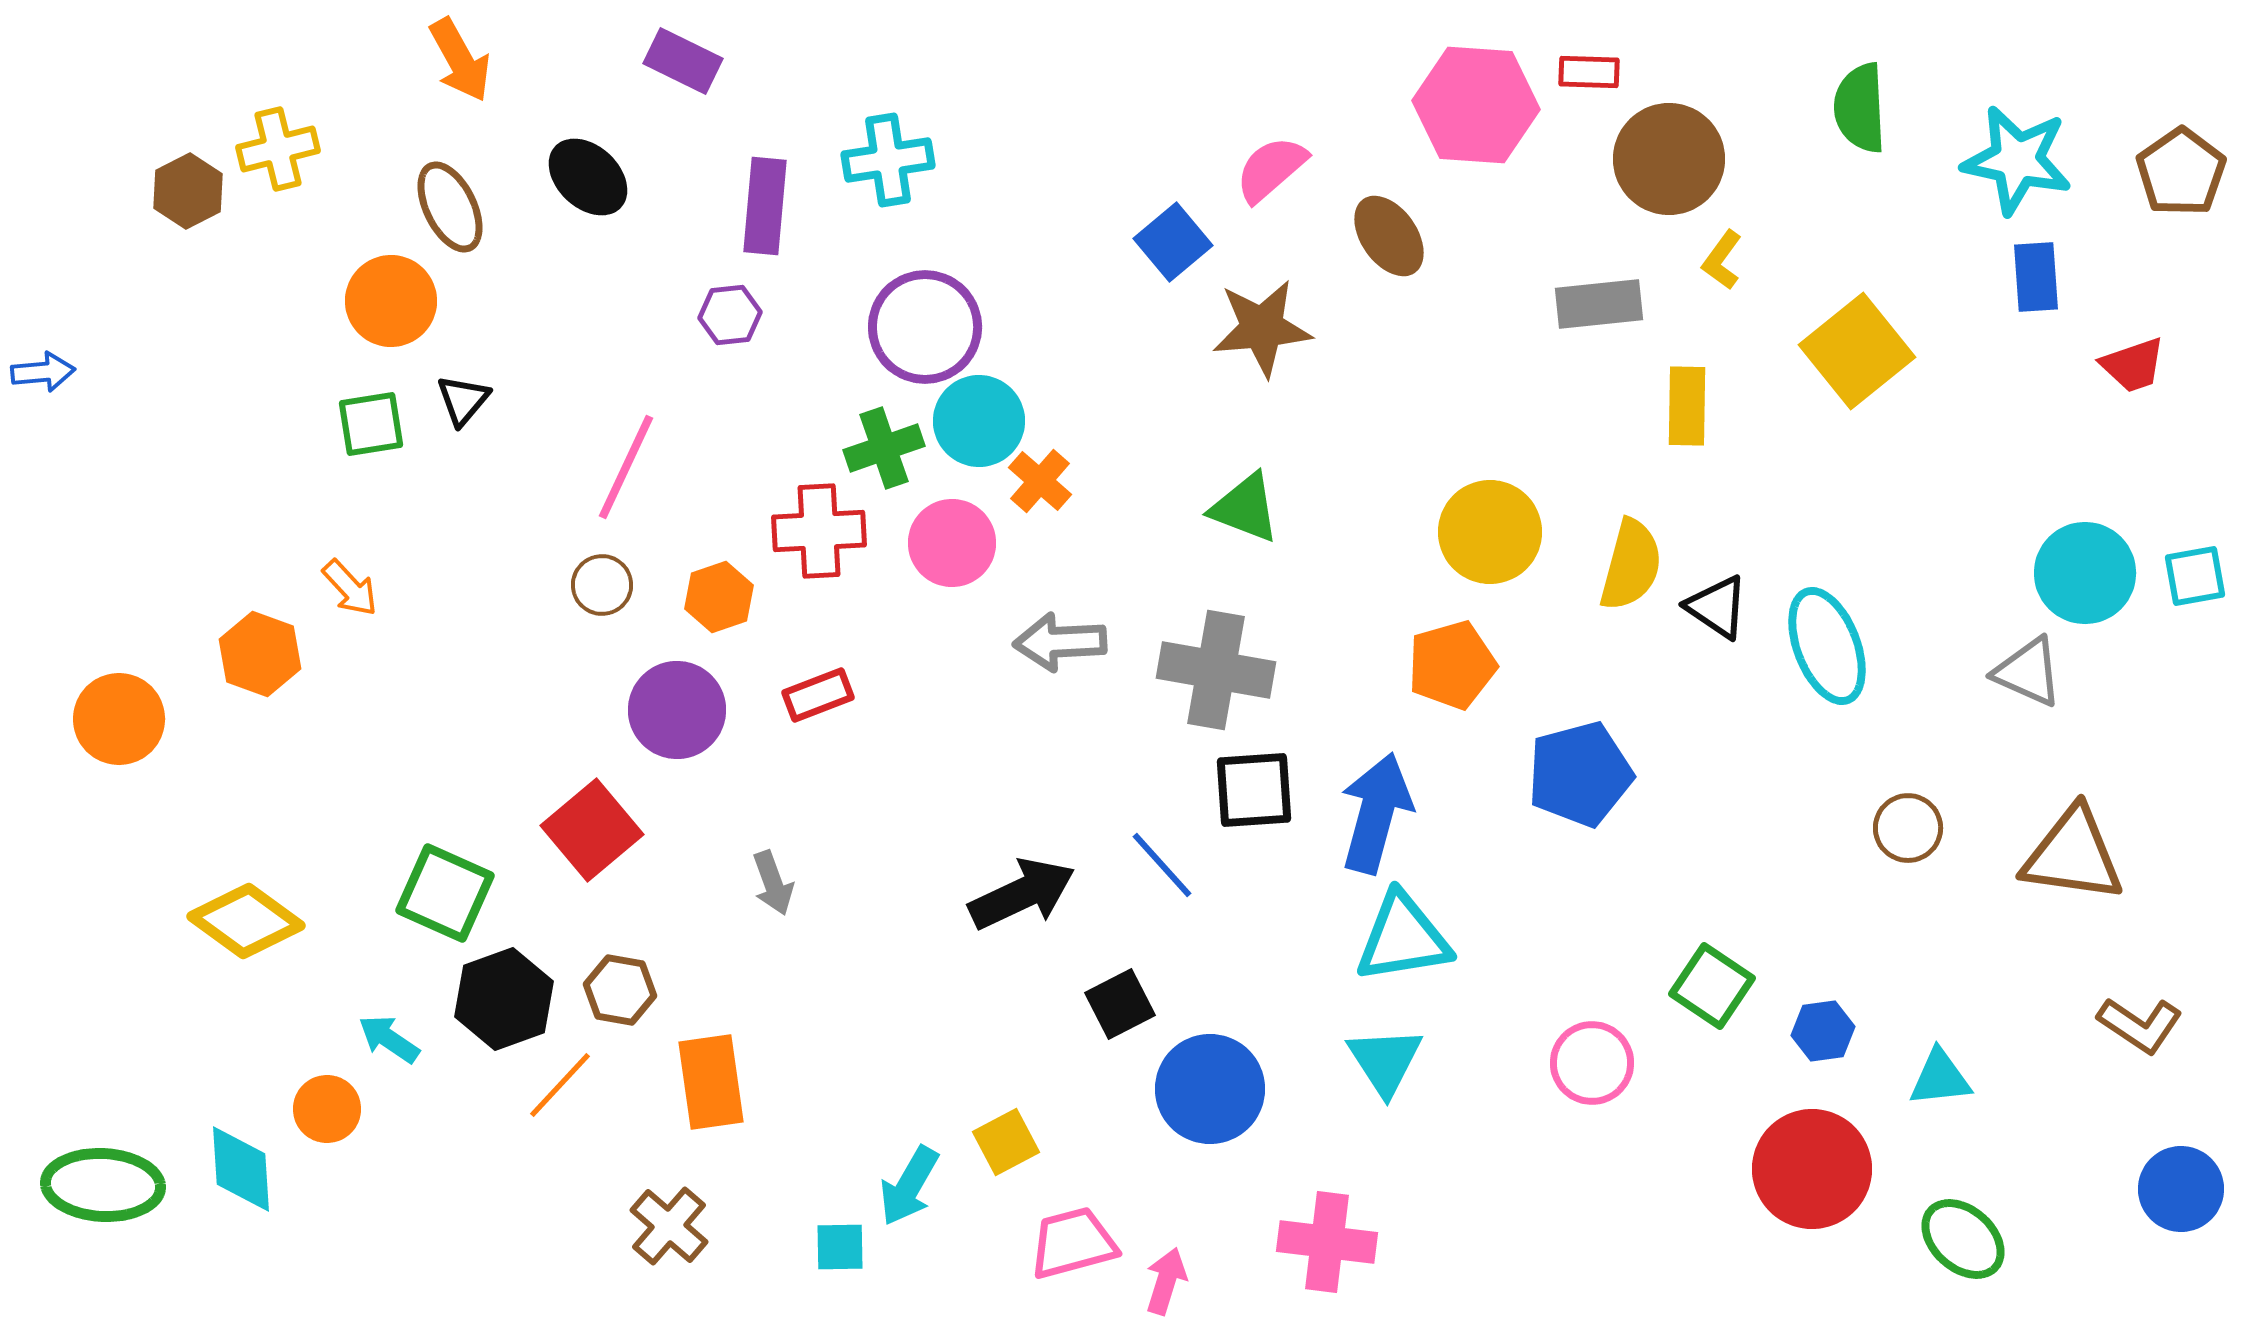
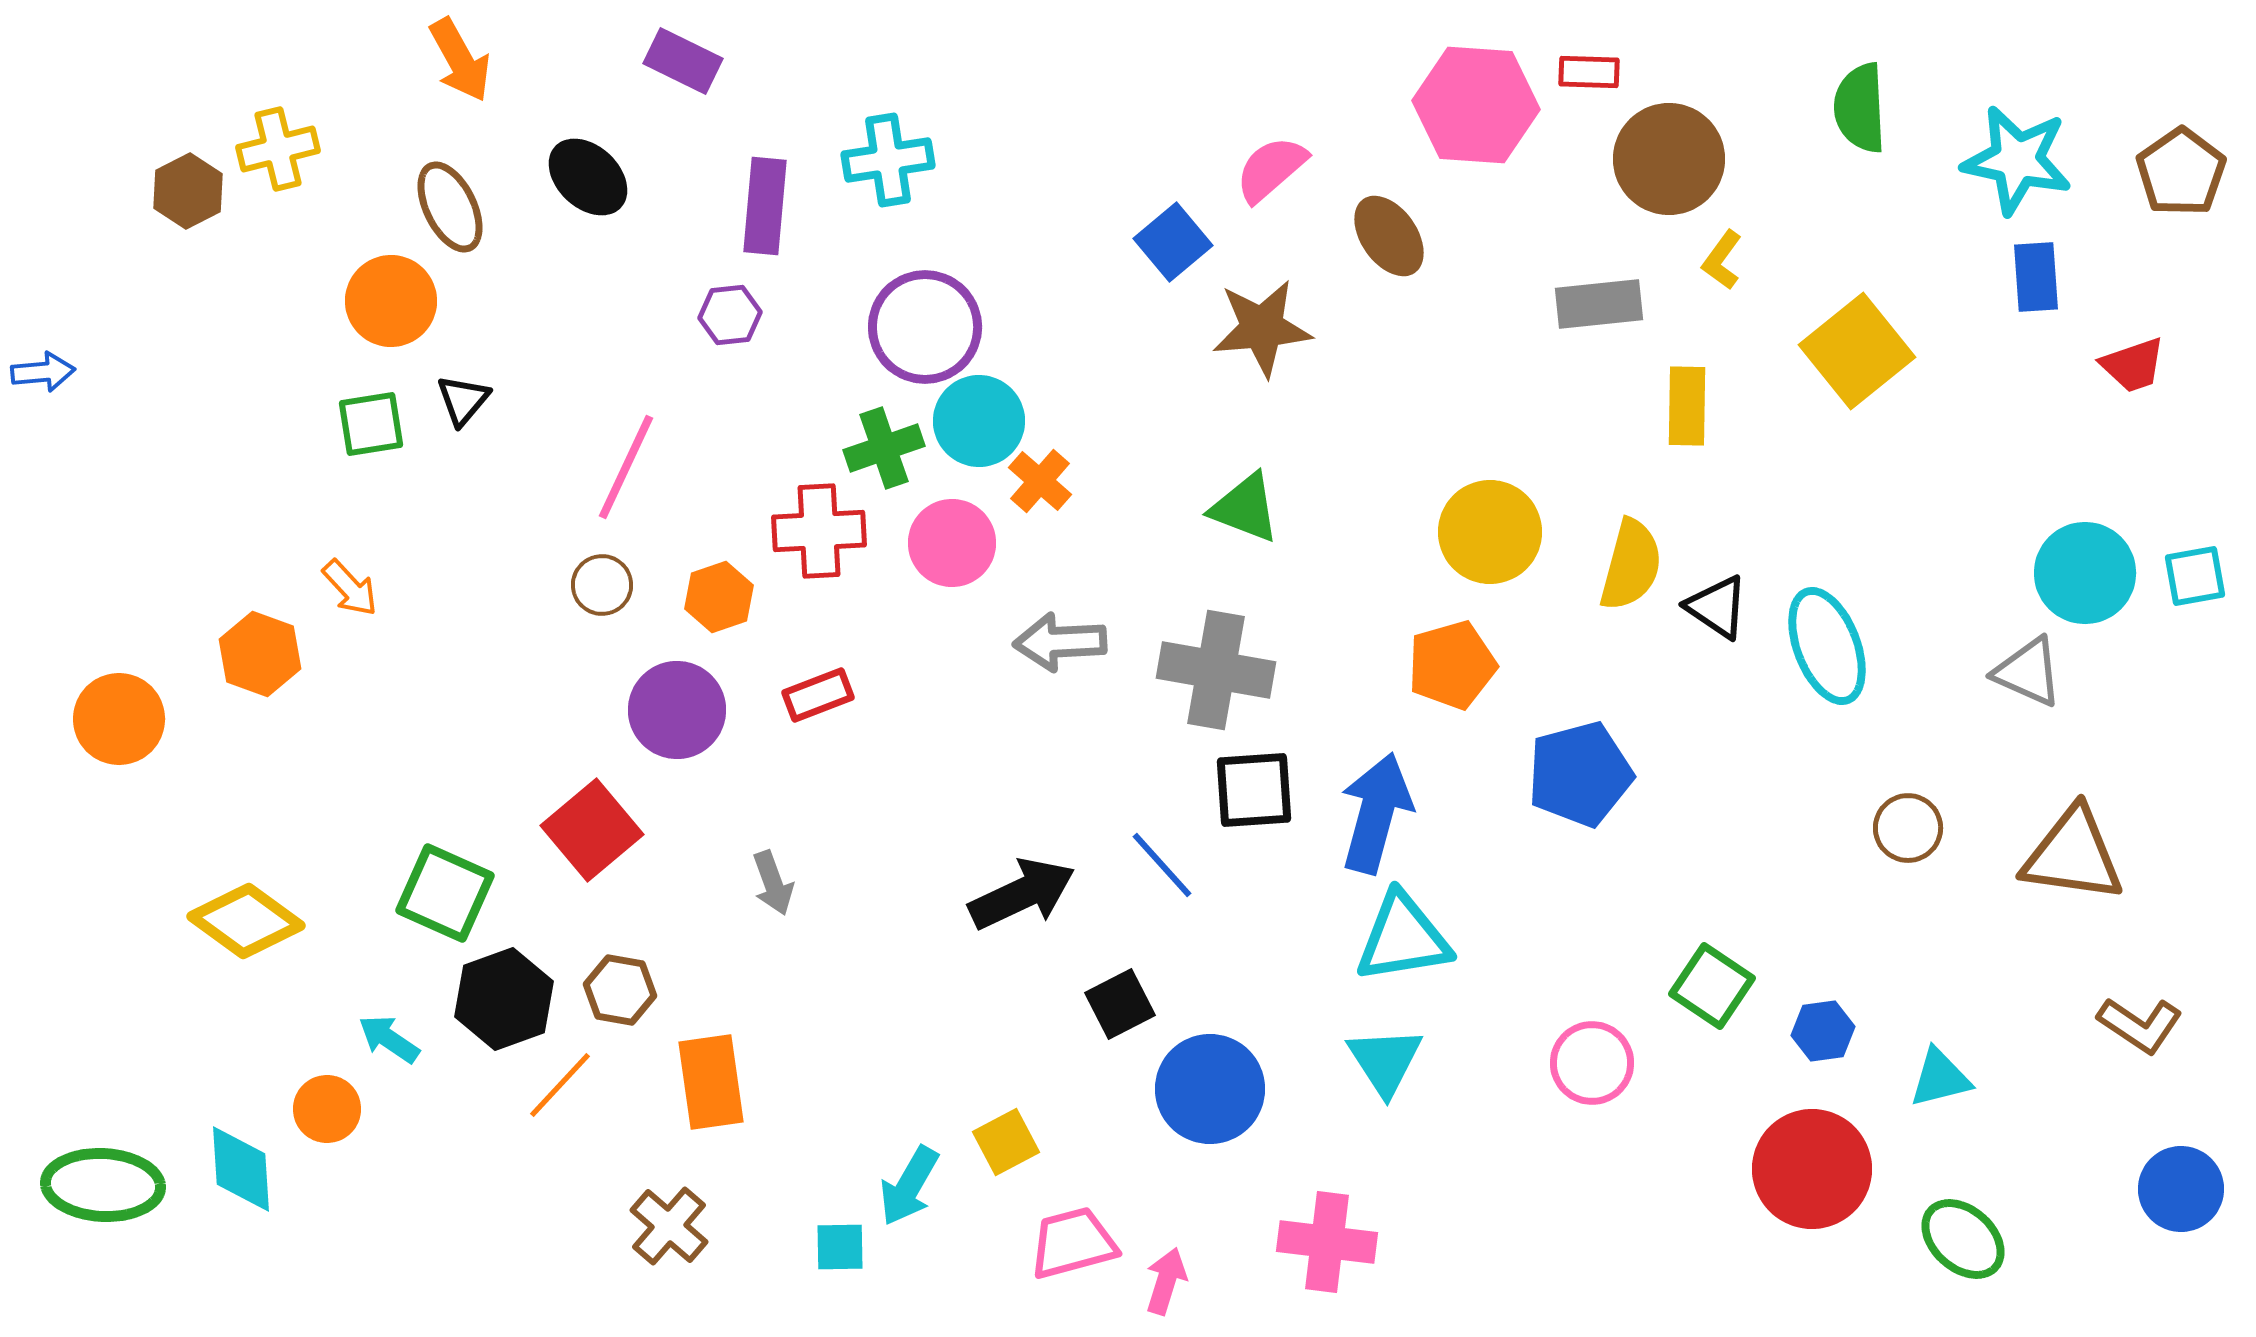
cyan triangle at (1940, 1078): rotated 8 degrees counterclockwise
